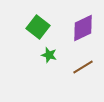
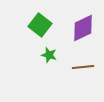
green square: moved 2 px right, 2 px up
brown line: rotated 25 degrees clockwise
